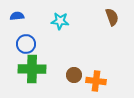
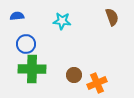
cyan star: moved 2 px right
orange cross: moved 1 px right, 2 px down; rotated 30 degrees counterclockwise
